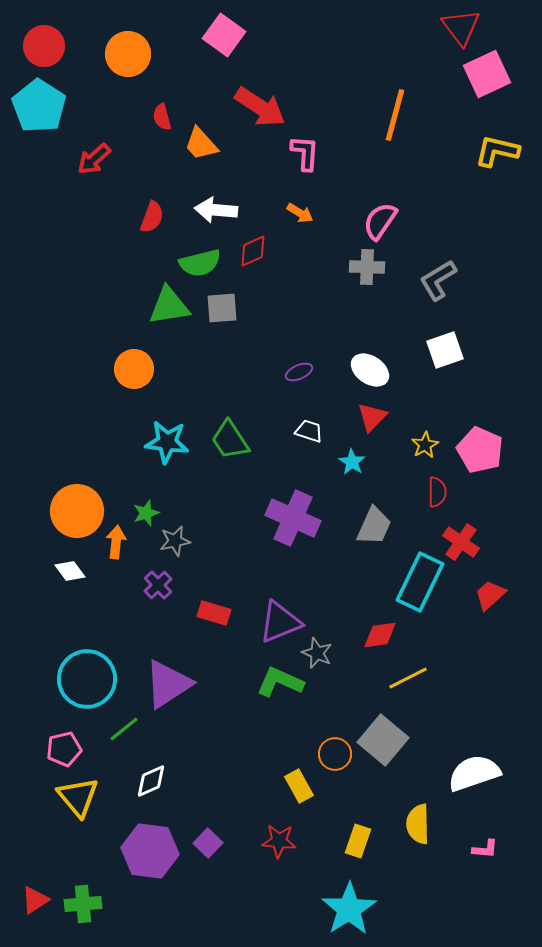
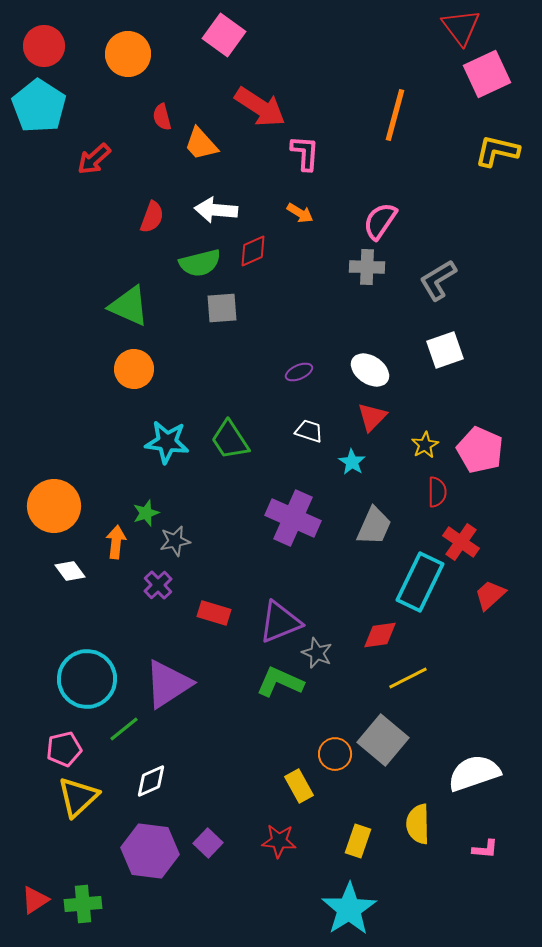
green triangle at (169, 306): moved 40 px left; rotated 33 degrees clockwise
orange circle at (77, 511): moved 23 px left, 5 px up
yellow triangle at (78, 797): rotated 27 degrees clockwise
